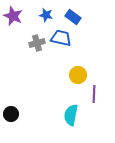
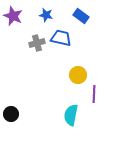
blue rectangle: moved 8 px right, 1 px up
